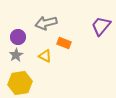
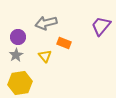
yellow triangle: rotated 24 degrees clockwise
